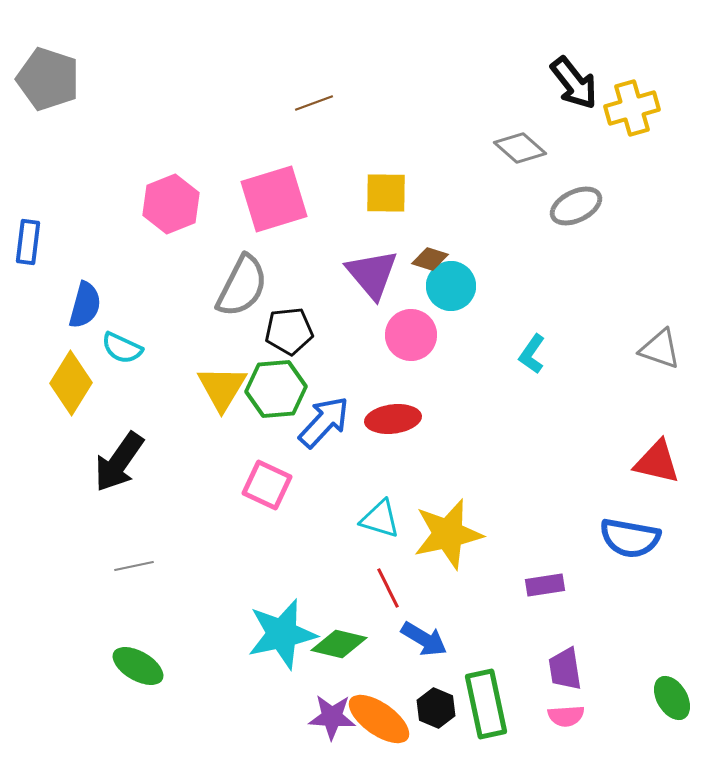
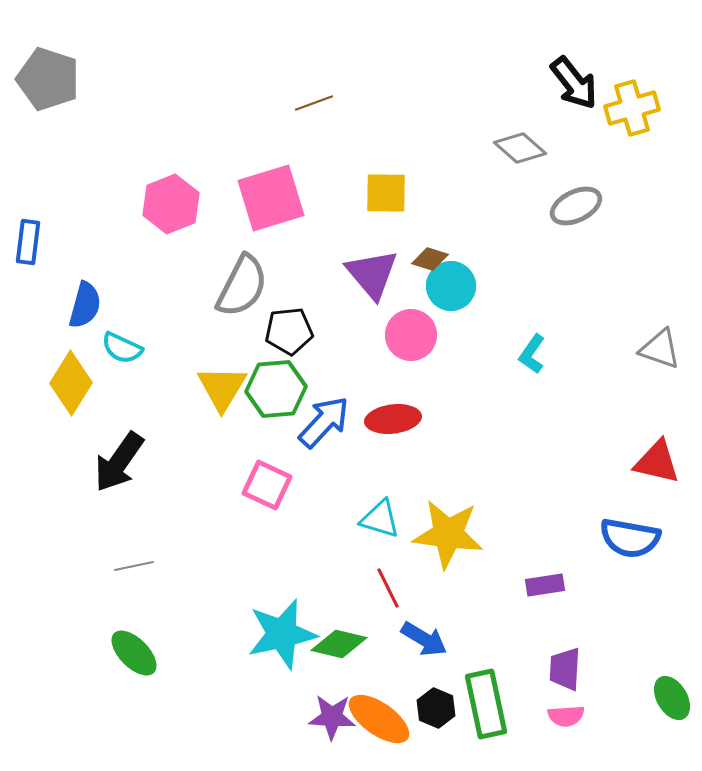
pink square at (274, 199): moved 3 px left, 1 px up
yellow star at (448, 534): rotated 20 degrees clockwise
green ellipse at (138, 666): moved 4 px left, 13 px up; rotated 15 degrees clockwise
purple trapezoid at (565, 669): rotated 12 degrees clockwise
